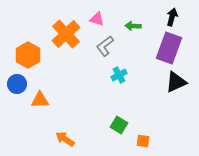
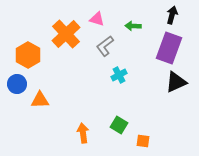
black arrow: moved 2 px up
orange arrow: moved 18 px right, 6 px up; rotated 48 degrees clockwise
